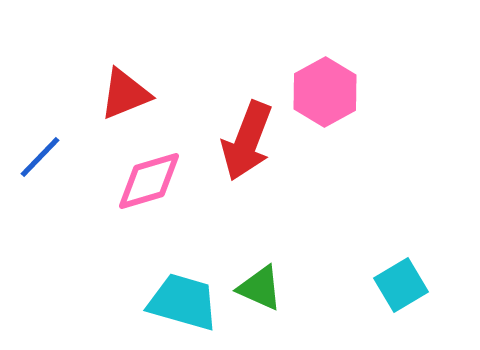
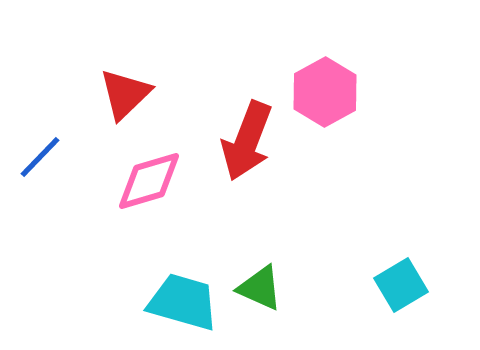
red triangle: rotated 22 degrees counterclockwise
